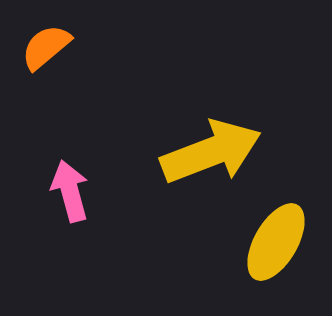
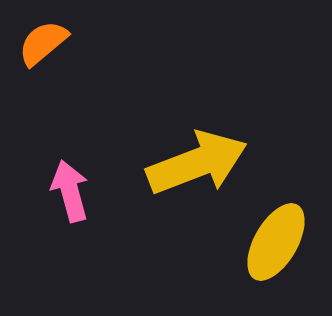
orange semicircle: moved 3 px left, 4 px up
yellow arrow: moved 14 px left, 11 px down
